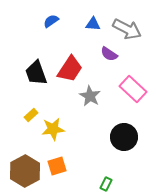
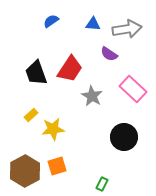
gray arrow: rotated 36 degrees counterclockwise
gray star: moved 2 px right
green rectangle: moved 4 px left
